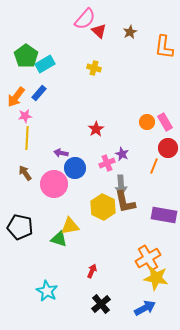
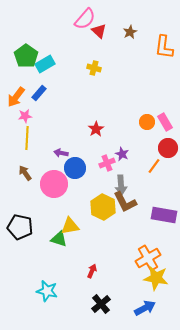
orange line: rotated 14 degrees clockwise
brown L-shape: rotated 15 degrees counterclockwise
cyan star: rotated 15 degrees counterclockwise
